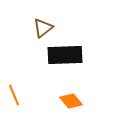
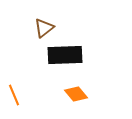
brown triangle: moved 1 px right
orange diamond: moved 5 px right, 7 px up
